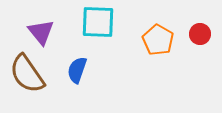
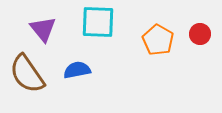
purple triangle: moved 2 px right, 3 px up
blue semicircle: rotated 60 degrees clockwise
